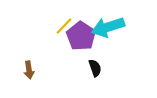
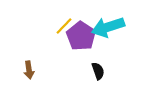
black semicircle: moved 3 px right, 3 px down
